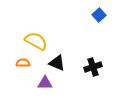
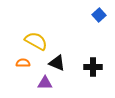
black cross: rotated 18 degrees clockwise
